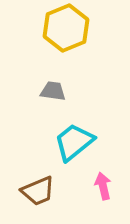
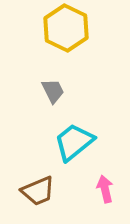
yellow hexagon: rotated 12 degrees counterclockwise
gray trapezoid: rotated 56 degrees clockwise
pink arrow: moved 2 px right, 3 px down
